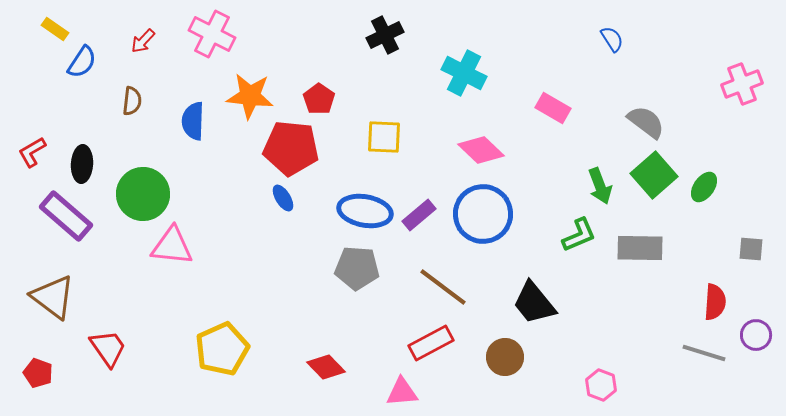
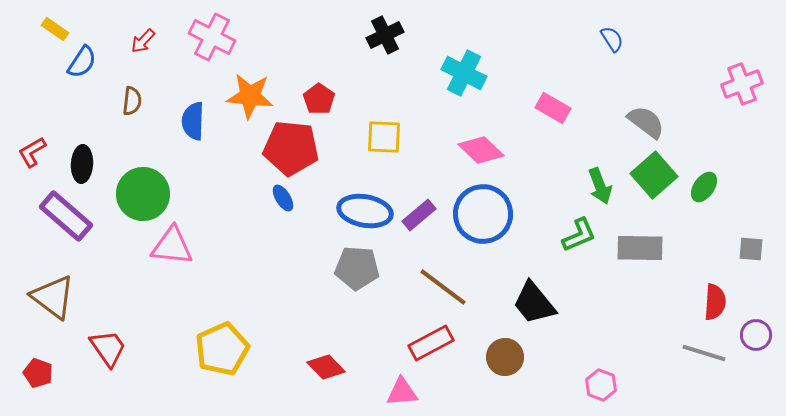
pink cross at (212, 34): moved 3 px down
